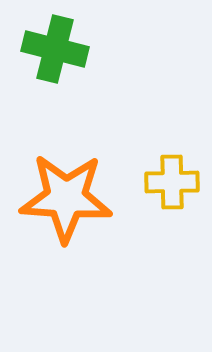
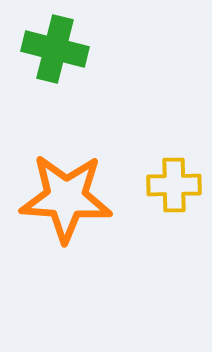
yellow cross: moved 2 px right, 3 px down
